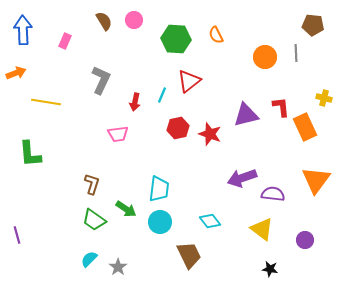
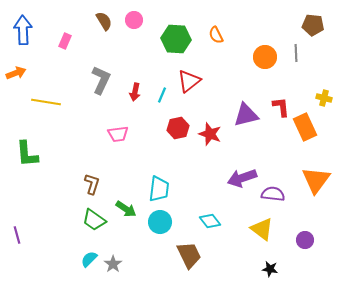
red arrow: moved 10 px up
green L-shape: moved 3 px left
gray star: moved 5 px left, 3 px up
